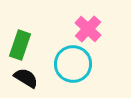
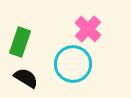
green rectangle: moved 3 px up
